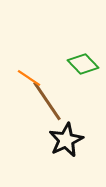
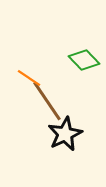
green diamond: moved 1 px right, 4 px up
black star: moved 1 px left, 6 px up
